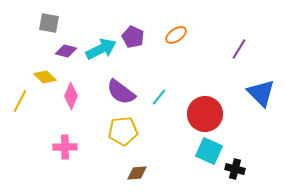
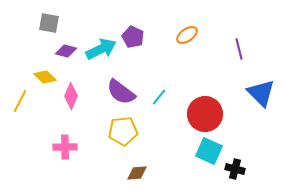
orange ellipse: moved 11 px right
purple line: rotated 45 degrees counterclockwise
